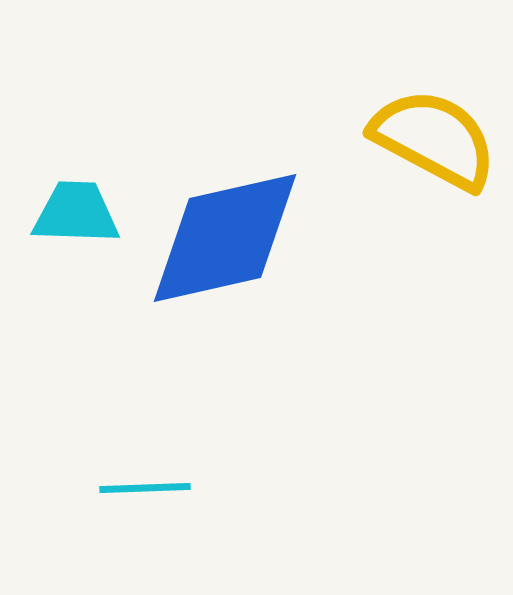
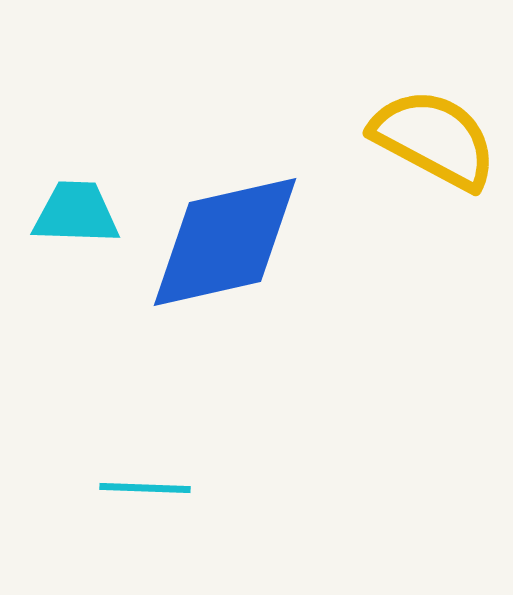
blue diamond: moved 4 px down
cyan line: rotated 4 degrees clockwise
